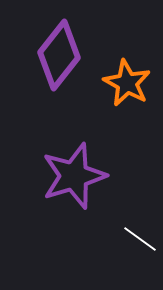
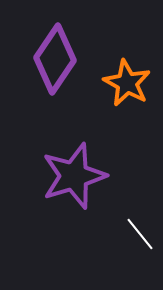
purple diamond: moved 4 px left, 4 px down; rotated 4 degrees counterclockwise
white line: moved 5 px up; rotated 15 degrees clockwise
